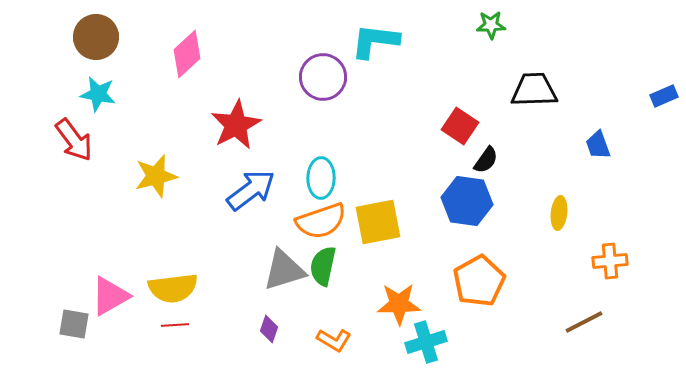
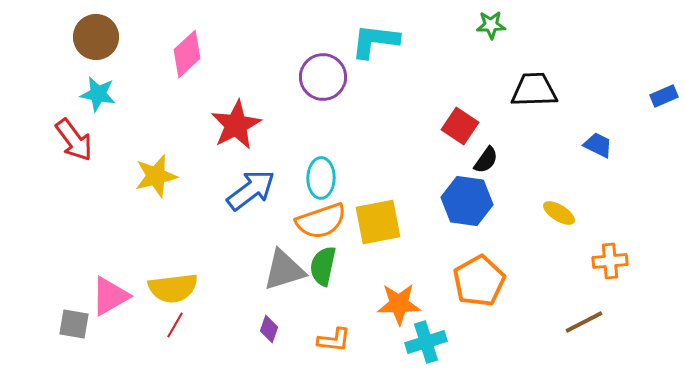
blue trapezoid: rotated 136 degrees clockwise
yellow ellipse: rotated 64 degrees counterclockwise
red line: rotated 56 degrees counterclockwise
orange L-shape: rotated 24 degrees counterclockwise
